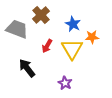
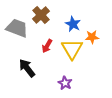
gray trapezoid: moved 1 px up
